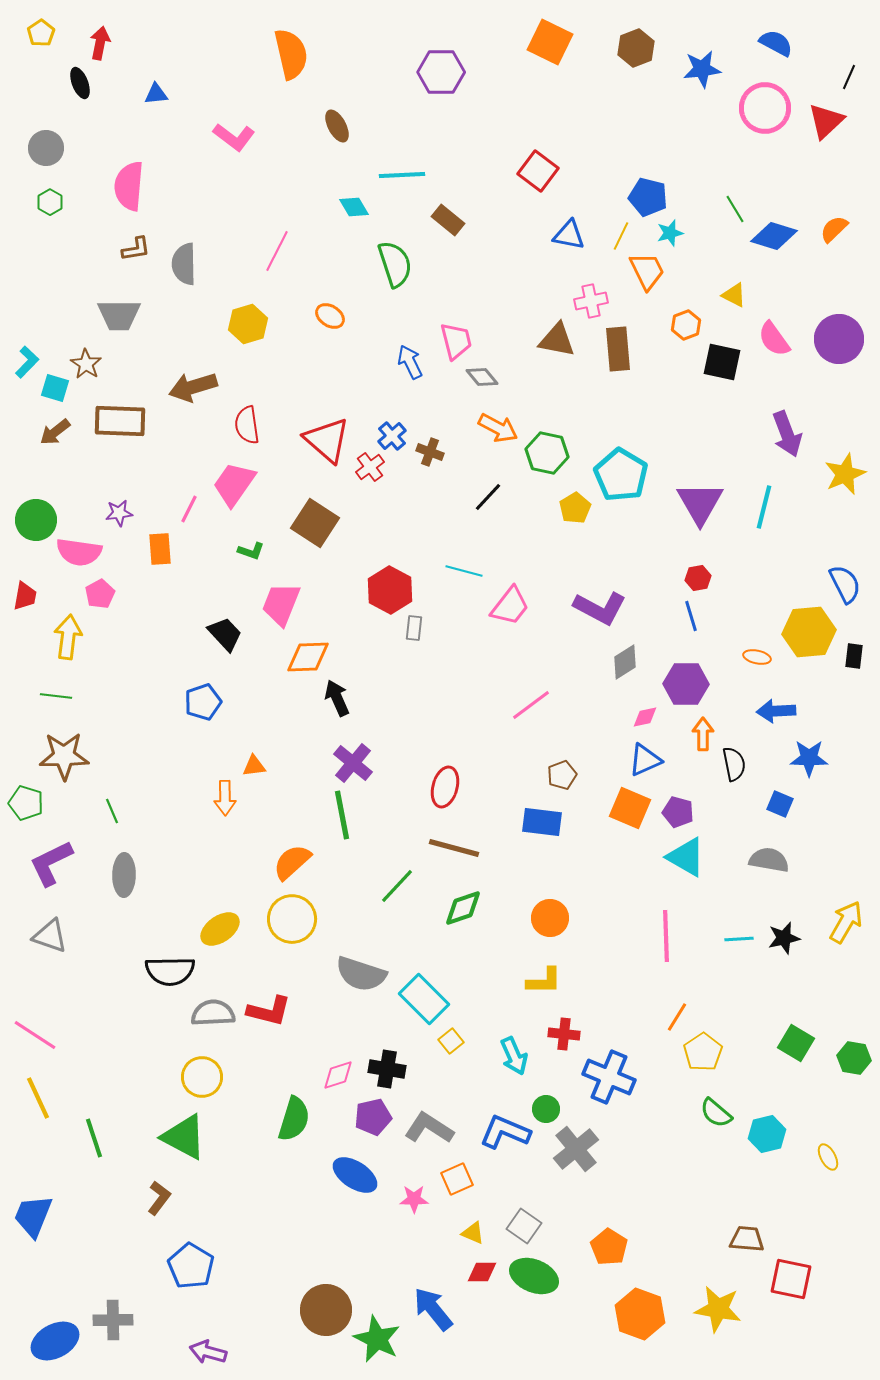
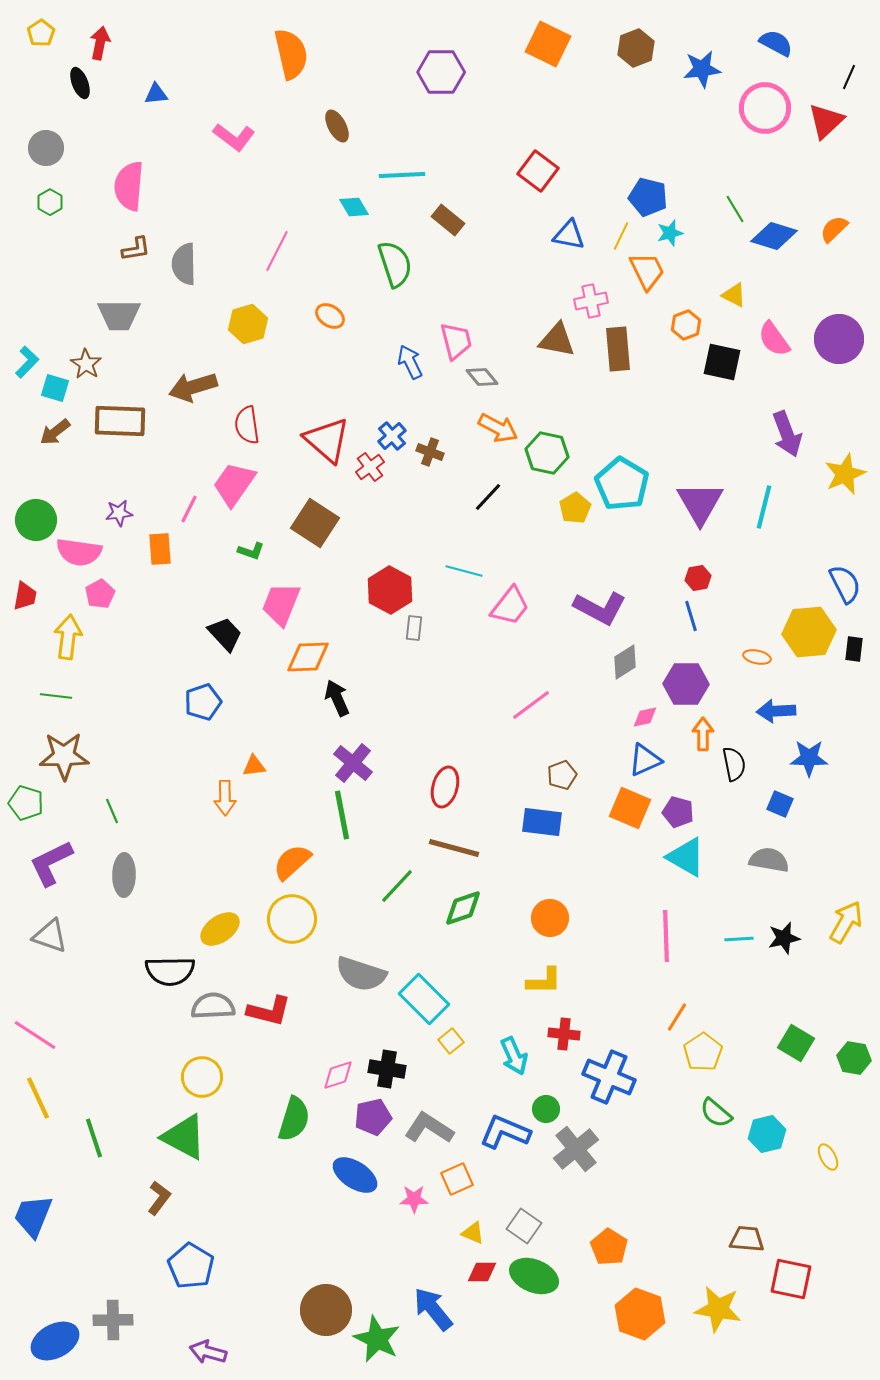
orange square at (550, 42): moved 2 px left, 2 px down
cyan pentagon at (621, 475): moved 1 px right, 9 px down
black rectangle at (854, 656): moved 7 px up
gray semicircle at (213, 1013): moved 7 px up
